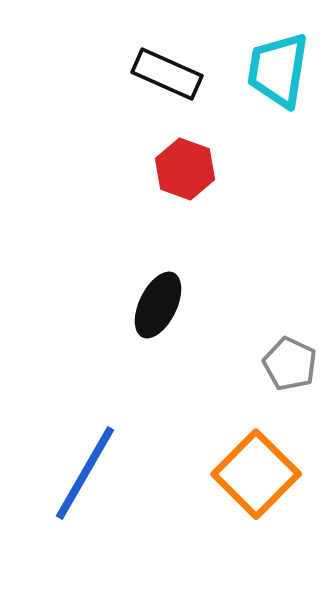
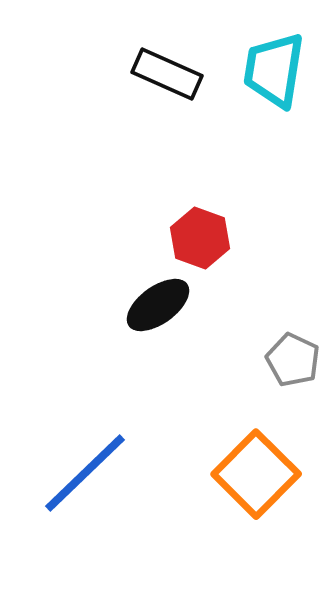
cyan trapezoid: moved 4 px left
red hexagon: moved 15 px right, 69 px down
black ellipse: rotated 28 degrees clockwise
gray pentagon: moved 3 px right, 4 px up
blue line: rotated 16 degrees clockwise
